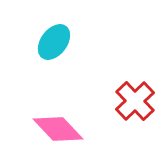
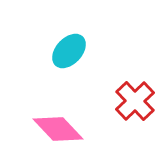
cyan ellipse: moved 15 px right, 9 px down; rotated 6 degrees clockwise
